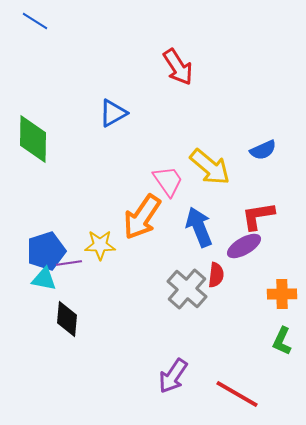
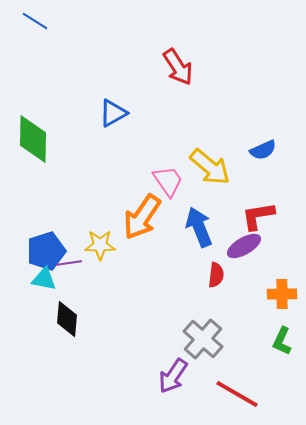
gray cross: moved 16 px right, 50 px down
